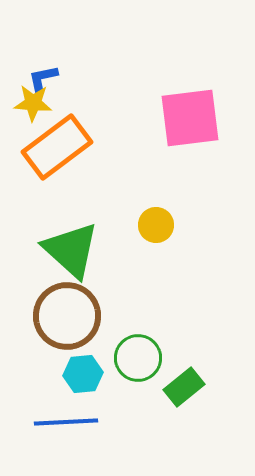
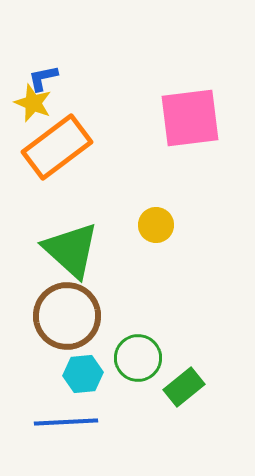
yellow star: rotated 18 degrees clockwise
